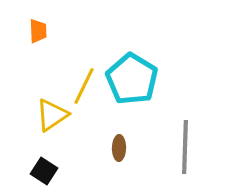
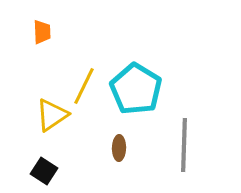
orange trapezoid: moved 4 px right, 1 px down
cyan pentagon: moved 4 px right, 10 px down
gray line: moved 1 px left, 2 px up
